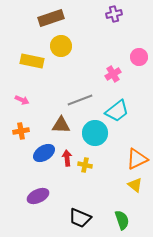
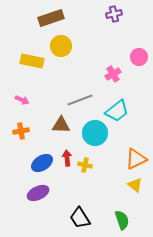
blue ellipse: moved 2 px left, 10 px down
orange triangle: moved 1 px left
purple ellipse: moved 3 px up
black trapezoid: rotated 35 degrees clockwise
